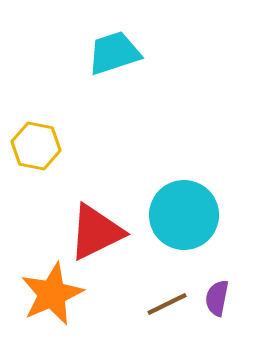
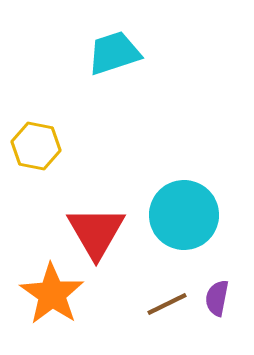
red triangle: rotated 34 degrees counterclockwise
orange star: rotated 14 degrees counterclockwise
